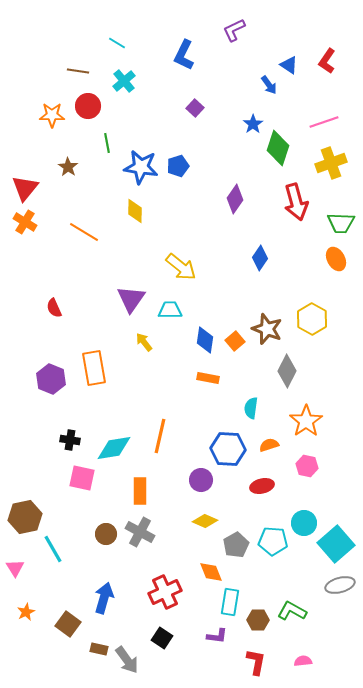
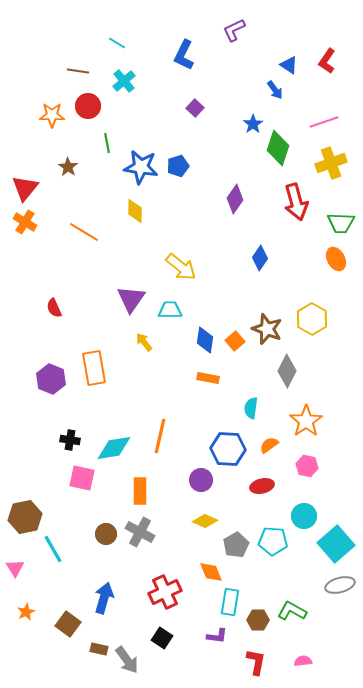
blue arrow at (269, 85): moved 6 px right, 5 px down
orange semicircle at (269, 445): rotated 18 degrees counterclockwise
cyan circle at (304, 523): moved 7 px up
